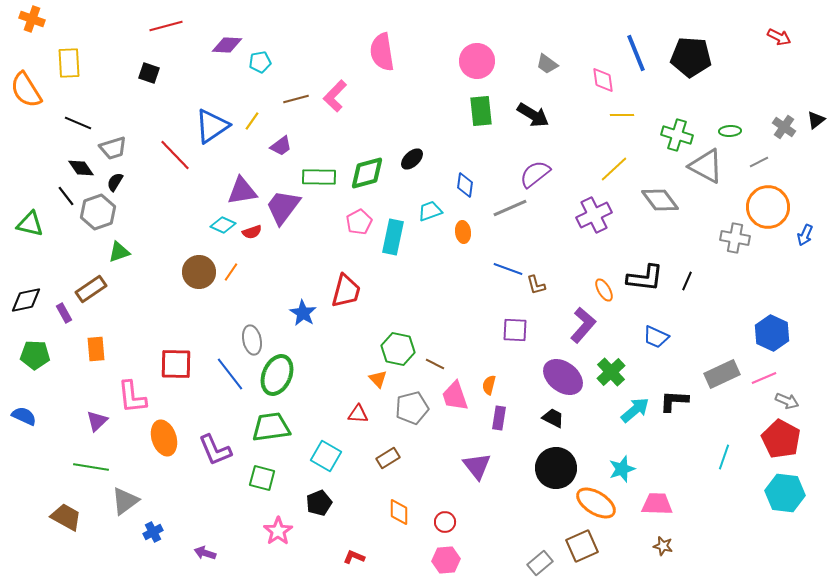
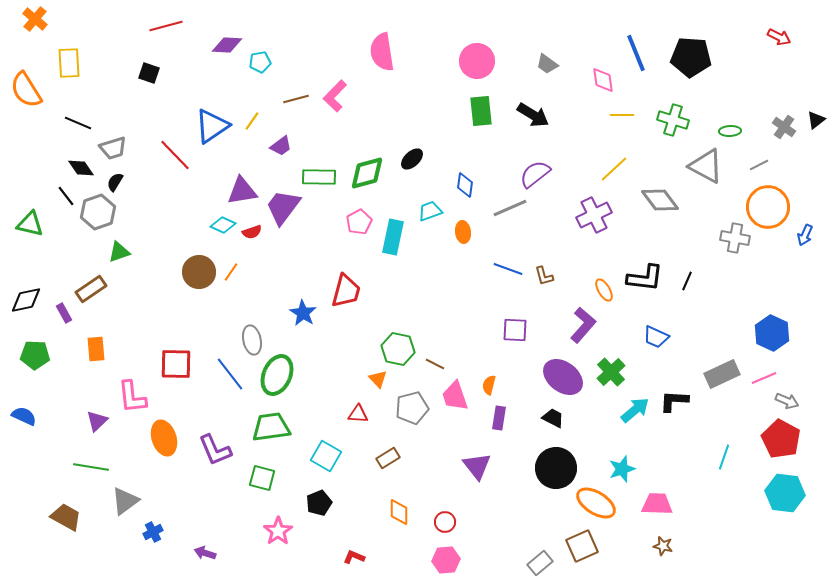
orange cross at (32, 19): moved 3 px right; rotated 20 degrees clockwise
green cross at (677, 135): moved 4 px left, 15 px up
gray line at (759, 162): moved 3 px down
brown L-shape at (536, 285): moved 8 px right, 9 px up
